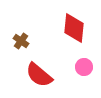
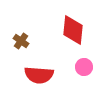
red diamond: moved 1 px left, 2 px down
red semicircle: rotated 36 degrees counterclockwise
